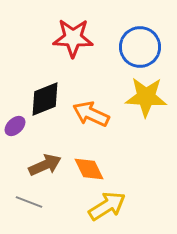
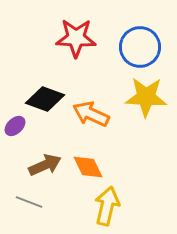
red star: moved 3 px right
black diamond: rotated 42 degrees clockwise
orange diamond: moved 1 px left, 2 px up
yellow arrow: rotated 45 degrees counterclockwise
